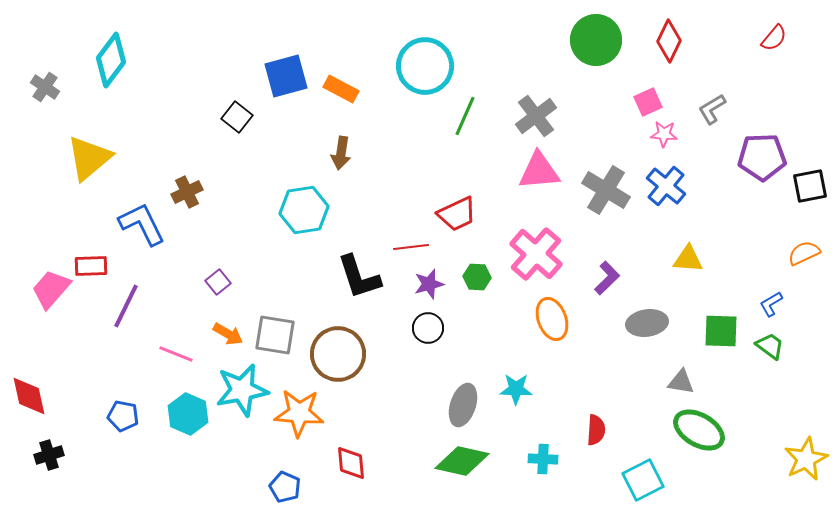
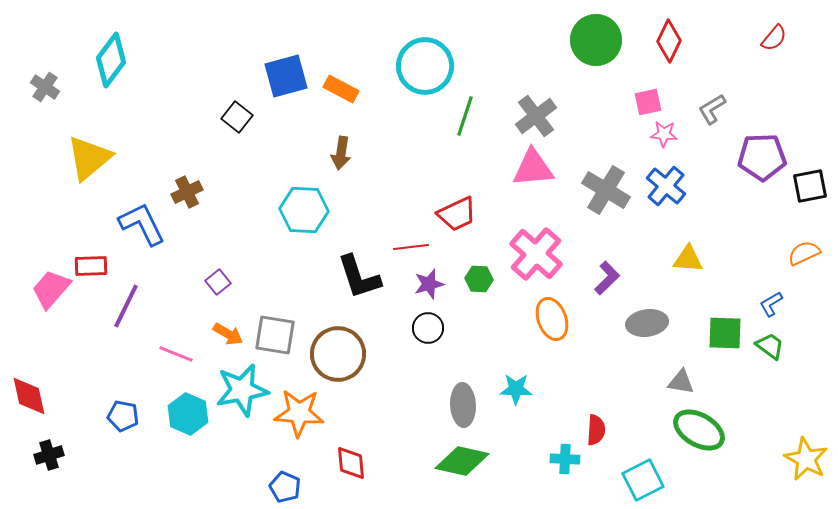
pink square at (648, 102): rotated 12 degrees clockwise
green line at (465, 116): rotated 6 degrees counterclockwise
pink triangle at (539, 171): moved 6 px left, 3 px up
cyan hexagon at (304, 210): rotated 12 degrees clockwise
green hexagon at (477, 277): moved 2 px right, 2 px down
green square at (721, 331): moved 4 px right, 2 px down
gray ellipse at (463, 405): rotated 21 degrees counterclockwise
cyan cross at (543, 459): moved 22 px right
yellow star at (806, 459): rotated 18 degrees counterclockwise
